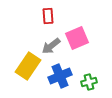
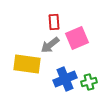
red rectangle: moved 6 px right, 6 px down
gray arrow: moved 1 px left, 1 px up
yellow rectangle: moved 1 px left, 2 px up; rotated 64 degrees clockwise
blue cross: moved 5 px right, 3 px down
